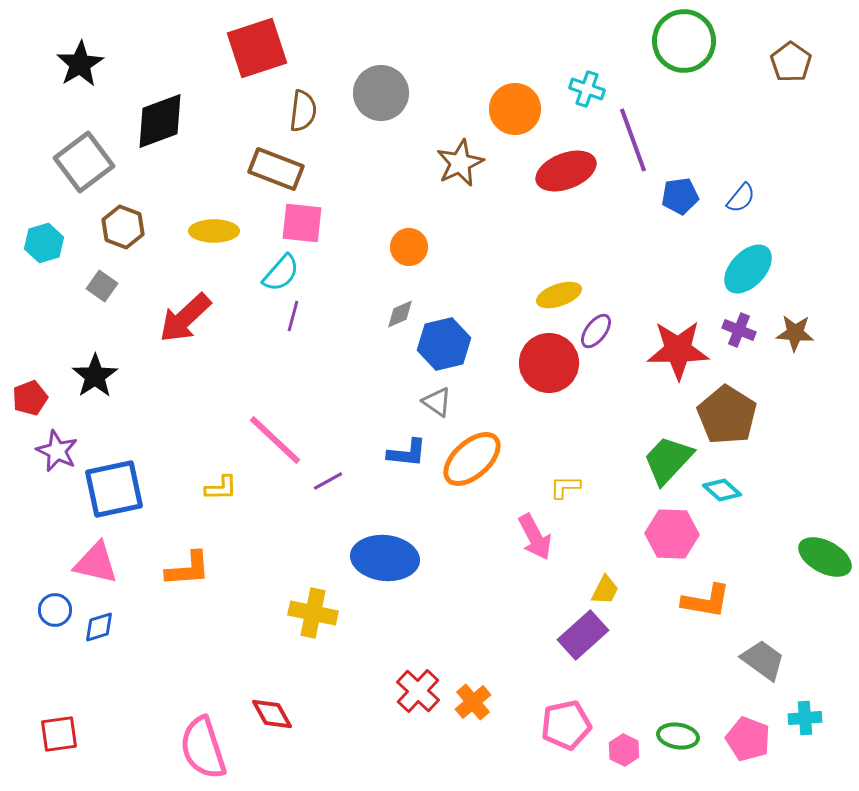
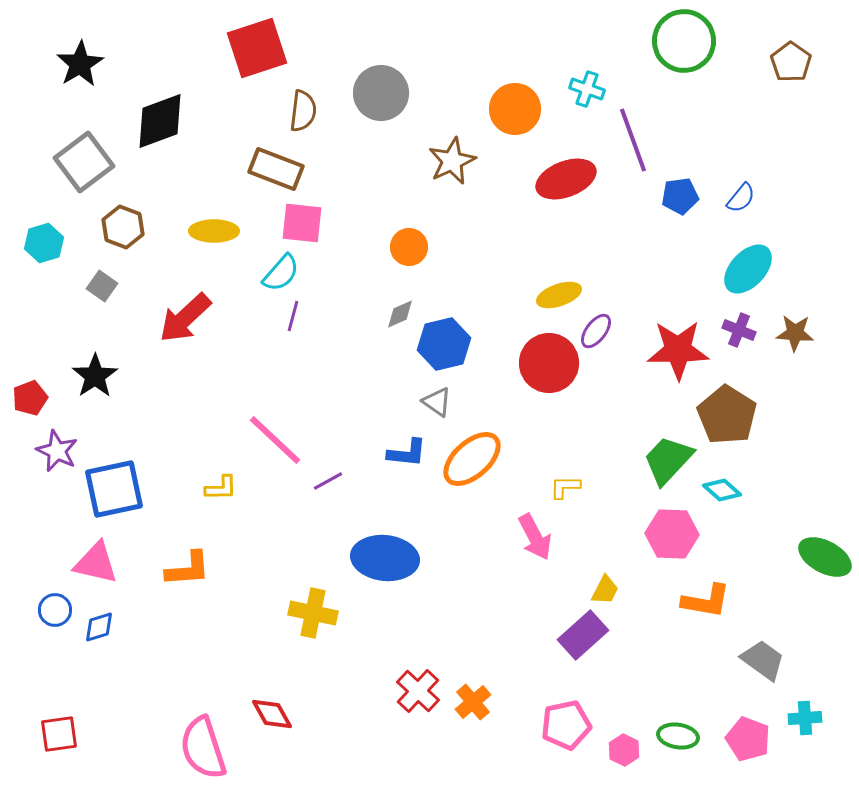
brown star at (460, 163): moved 8 px left, 2 px up
red ellipse at (566, 171): moved 8 px down
